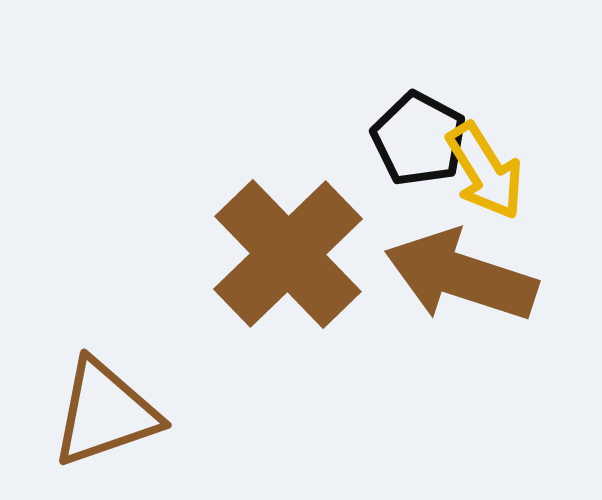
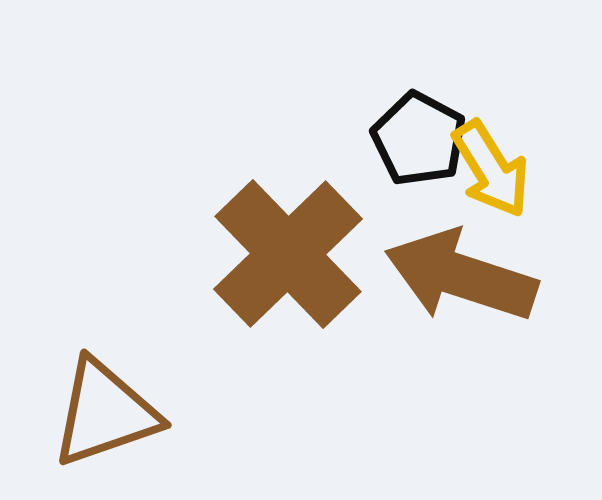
yellow arrow: moved 6 px right, 2 px up
